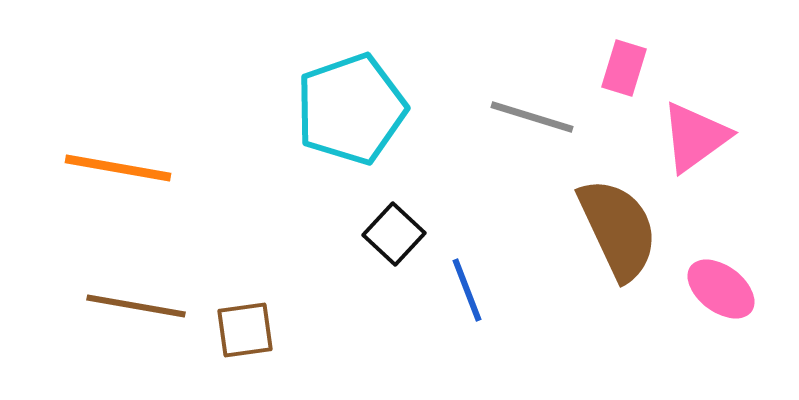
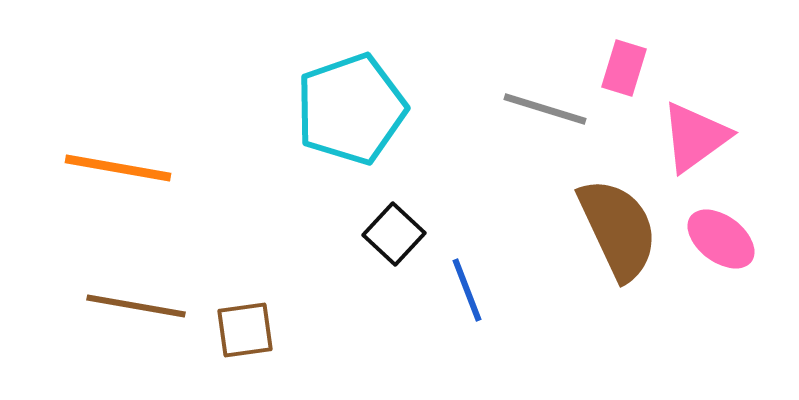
gray line: moved 13 px right, 8 px up
pink ellipse: moved 50 px up
